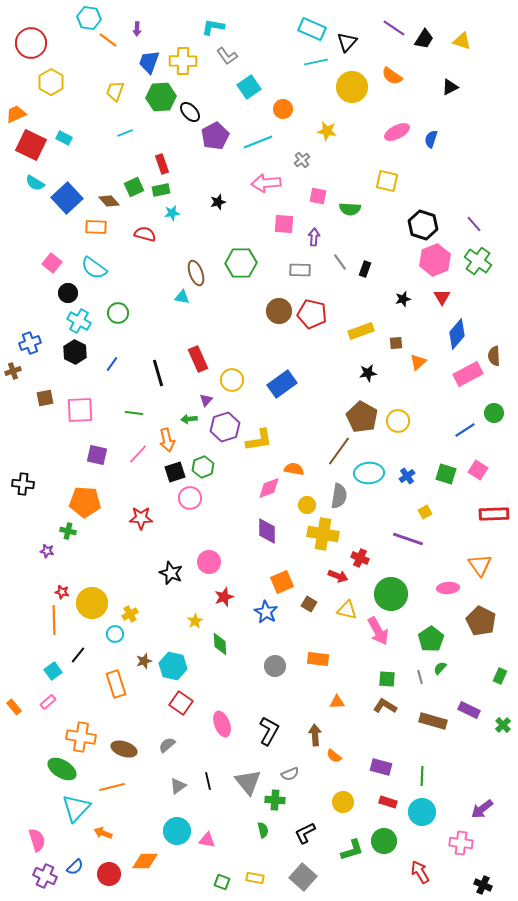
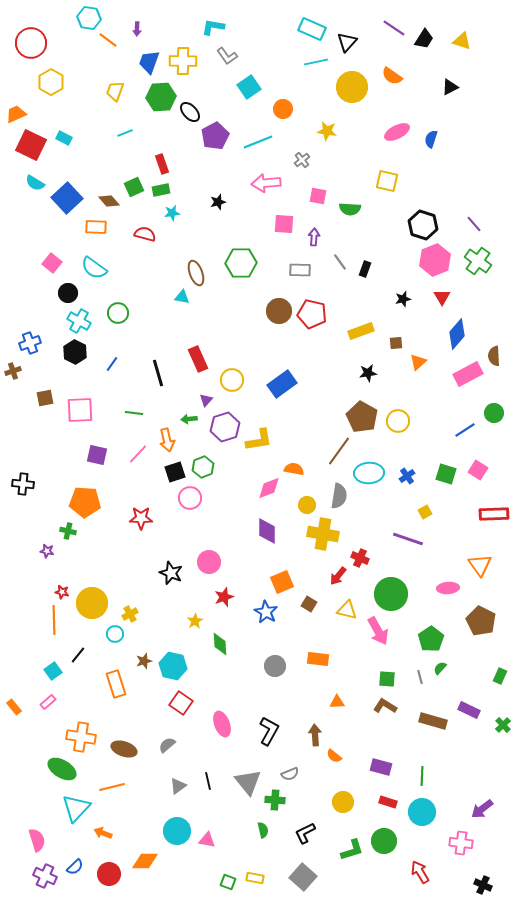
red arrow at (338, 576): rotated 108 degrees clockwise
green square at (222, 882): moved 6 px right
